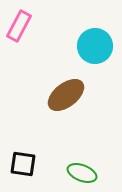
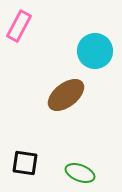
cyan circle: moved 5 px down
black square: moved 2 px right, 1 px up
green ellipse: moved 2 px left
